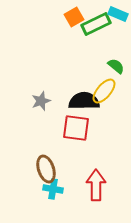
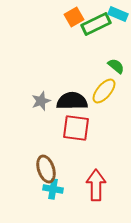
black semicircle: moved 12 px left
